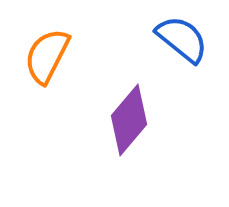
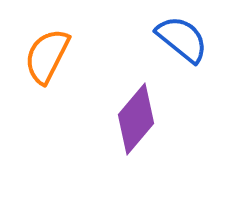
purple diamond: moved 7 px right, 1 px up
